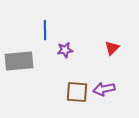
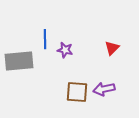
blue line: moved 9 px down
purple star: rotated 21 degrees clockwise
